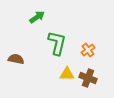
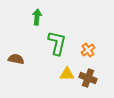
green arrow: rotated 49 degrees counterclockwise
